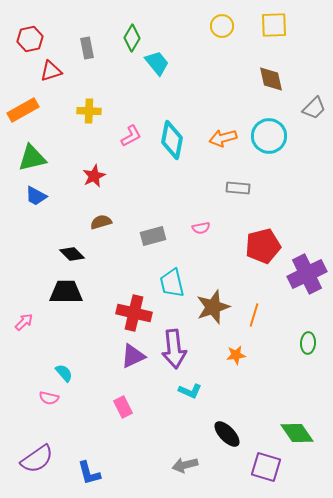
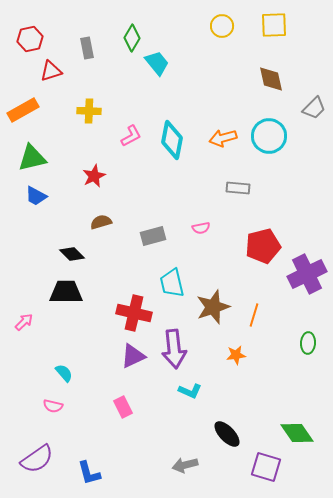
pink semicircle at (49, 398): moved 4 px right, 8 px down
